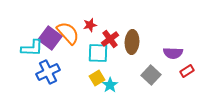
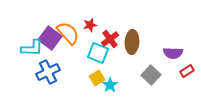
cyan square: rotated 20 degrees clockwise
